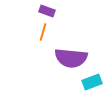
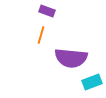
orange line: moved 2 px left, 3 px down
